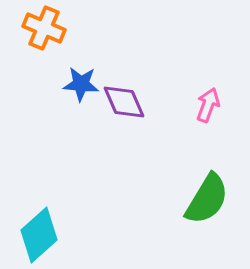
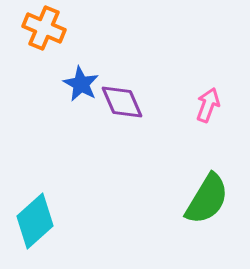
blue star: rotated 24 degrees clockwise
purple diamond: moved 2 px left
cyan diamond: moved 4 px left, 14 px up
